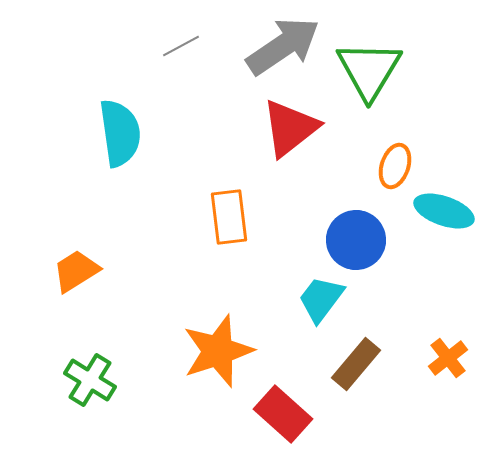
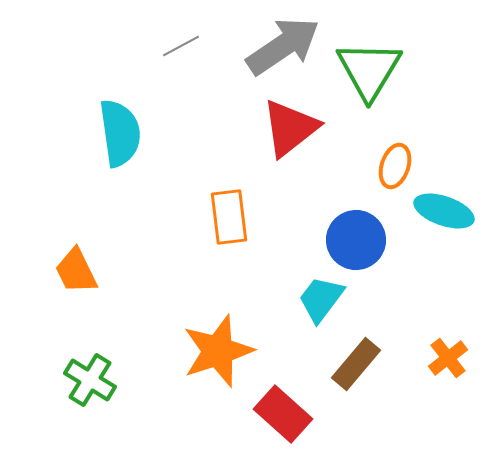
orange trapezoid: rotated 84 degrees counterclockwise
